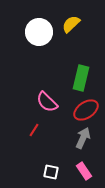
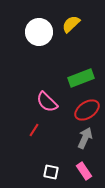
green rectangle: rotated 55 degrees clockwise
red ellipse: moved 1 px right
gray arrow: moved 2 px right
